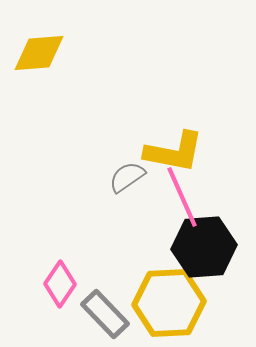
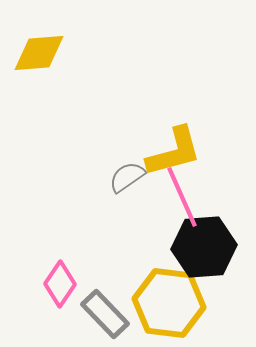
yellow L-shape: rotated 26 degrees counterclockwise
yellow hexagon: rotated 10 degrees clockwise
